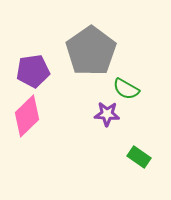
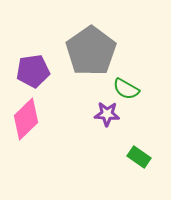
pink diamond: moved 1 px left, 3 px down
